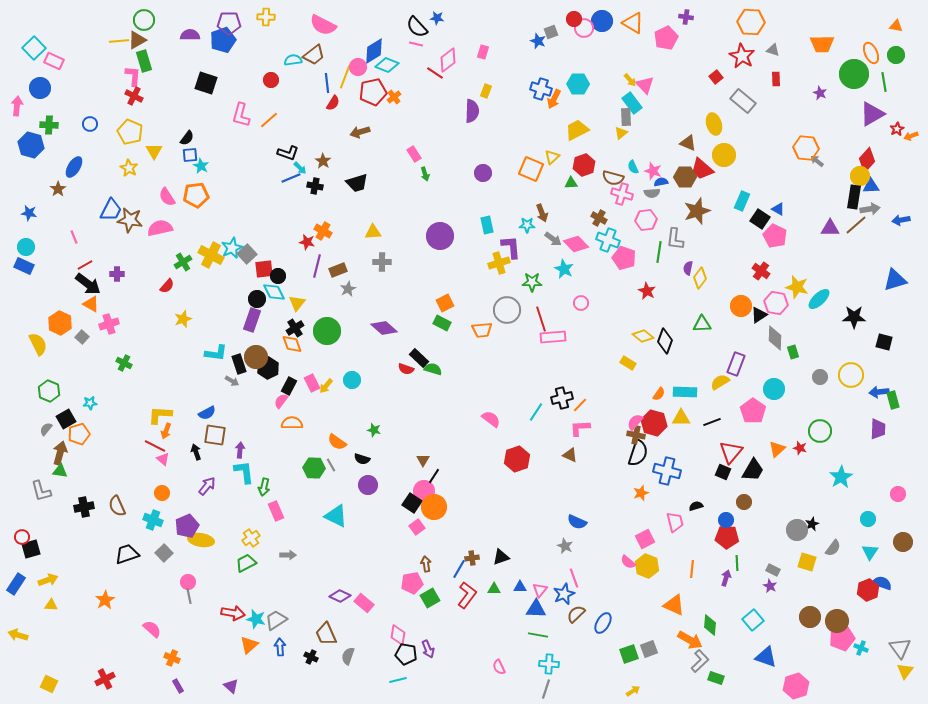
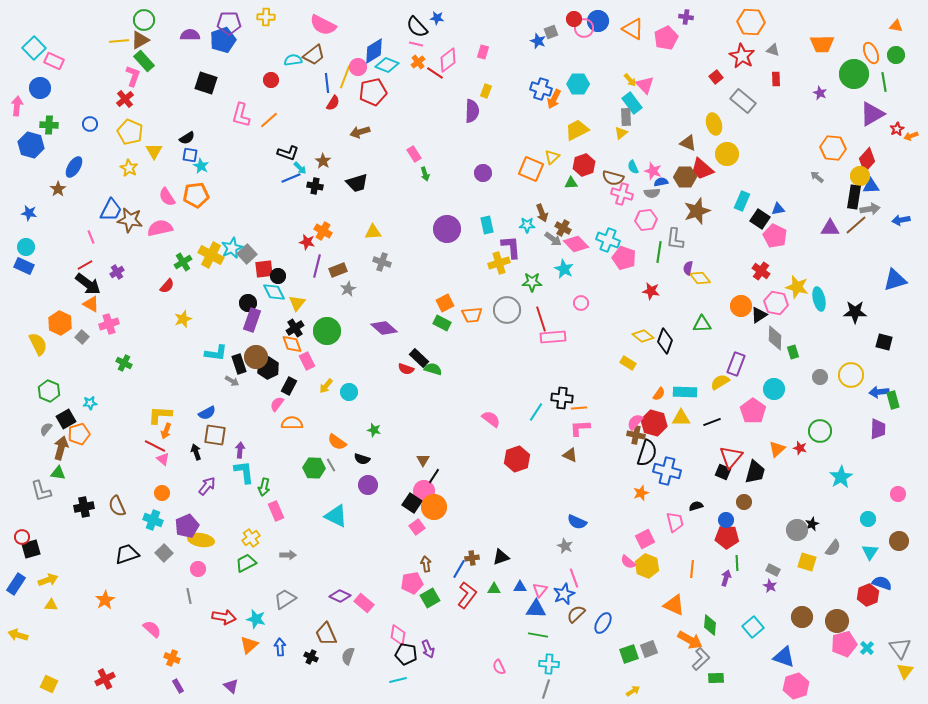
blue circle at (602, 21): moved 4 px left
orange triangle at (633, 23): moved 6 px down
brown triangle at (137, 40): moved 3 px right
green rectangle at (144, 61): rotated 25 degrees counterclockwise
pink L-shape at (133, 76): rotated 15 degrees clockwise
red cross at (134, 96): moved 9 px left, 3 px down; rotated 24 degrees clockwise
orange cross at (394, 97): moved 24 px right, 35 px up
black semicircle at (187, 138): rotated 21 degrees clockwise
orange hexagon at (806, 148): moved 27 px right
blue square at (190, 155): rotated 14 degrees clockwise
yellow circle at (724, 155): moved 3 px right, 1 px up
gray arrow at (817, 161): moved 16 px down
blue triangle at (778, 209): rotated 40 degrees counterclockwise
brown cross at (599, 218): moved 36 px left, 10 px down
purple circle at (440, 236): moved 7 px right, 7 px up
pink line at (74, 237): moved 17 px right
gray cross at (382, 262): rotated 18 degrees clockwise
purple cross at (117, 274): moved 2 px up; rotated 32 degrees counterclockwise
yellow diamond at (700, 278): rotated 75 degrees counterclockwise
red star at (647, 291): moved 4 px right; rotated 18 degrees counterclockwise
black circle at (257, 299): moved 9 px left, 4 px down
cyan ellipse at (819, 299): rotated 60 degrees counterclockwise
black star at (854, 317): moved 1 px right, 5 px up
orange trapezoid at (482, 330): moved 10 px left, 15 px up
cyan circle at (352, 380): moved 3 px left, 12 px down
pink rectangle at (312, 383): moved 5 px left, 22 px up
black cross at (562, 398): rotated 20 degrees clockwise
pink semicircle at (281, 401): moved 4 px left, 3 px down
orange line at (580, 405): moved 1 px left, 3 px down; rotated 42 degrees clockwise
red triangle at (731, 452): moved 5 px down
brown arrow at (60, 453): moved 1 px right, 5 px up
black semicircle at (638, 453): moved 9 px right
black trapezoid at (753, 470): moved 2 px right, 2 px down; rotated 15 degrees counterclockwise
green triangle at (60, 471): moved 2 px left, 2 px down
brown circle at (903, 542): moved 4 px left, 1 px up
pink circle at (188, 582): moved 10 px right, 13 px up
red hexagon at (868, 590): moved 5 px down
red arrow at (233, 613): moved 9 px left, 4 px down
brown circle at (810, 617): moved 8 px left
gray trapezoid at (276, 620): moved 9 px right, 21 px up
cyan square at (753, 620): moved 7 px down
pink pentagon at (842, 638): moved 2 px right, 6 px down
cyan cross at (861, 648): moved 6 px right; rotated 24 degrees clockwise
blue triangle at (766, 657): moved 18 px right
gray L-shape at (700, 661): moved 1 px right, 2 px up
green rectangle at (716, 678): rotated 21 degrees counterclockwise
